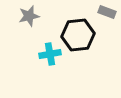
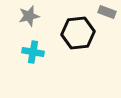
black hexagon: moved 2 px up
cyan cross: moved 17 px left, 2 px up; rotated 20 degrees clockwise
